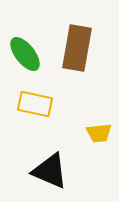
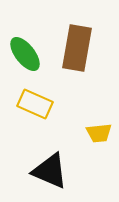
yellow rectangle: rotated 12 degrees clockwise
